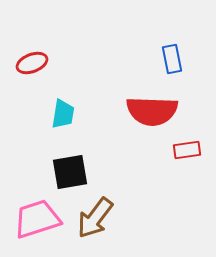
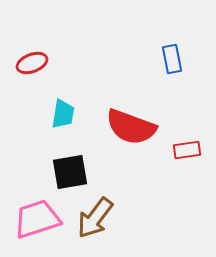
red semicircle: moved 21 px left, 16 px down; rotated 18 degrees clockwise
